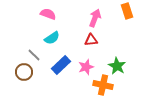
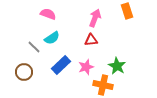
gray line: moved 8 px up
